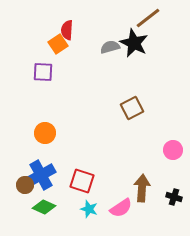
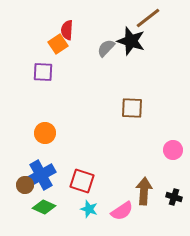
black star: moved 3 px left, 2 px up; rotated 8 degrees counterclockwise
gray semicircle: moved 4 px left, 1 px down; rotated 30 degrees counterclockwise
brown square: rotated 30 degrees clockwise
brown arrow: moved 2 px right, 3 px down
pink semicircle: moved 1 px right, 3 px down
